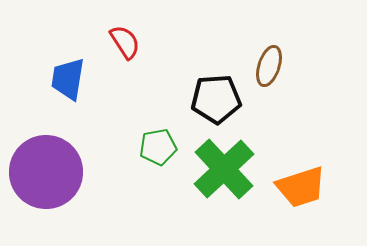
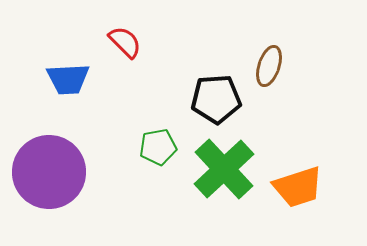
red semicircle: rotated 12 degrees counterclockwise
blue trapezoid: rotated 102 degrees counterclockwise
purple circle: moved 3 px right
orange trapezoid: moved 3 px left
